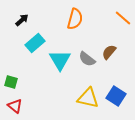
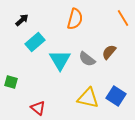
orange line: rotated 18 degrees clockwise
cyan rectangle: moved 1 px up
red triangle: moved 23 px right, 2 px down
